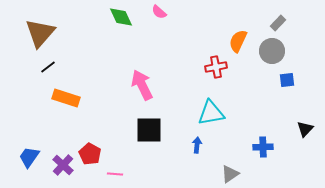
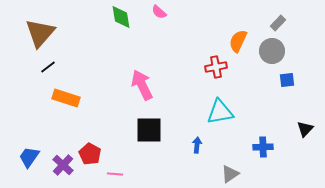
green diamond: rotated 15 degrees clockwise
cyan triangle: moved 9 px right, 1 px up
